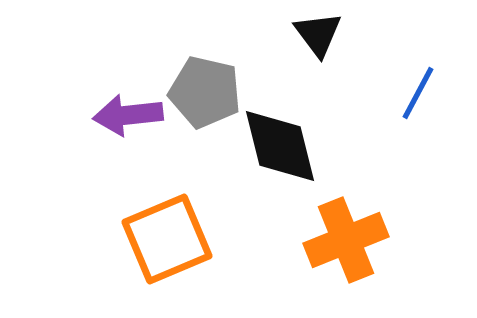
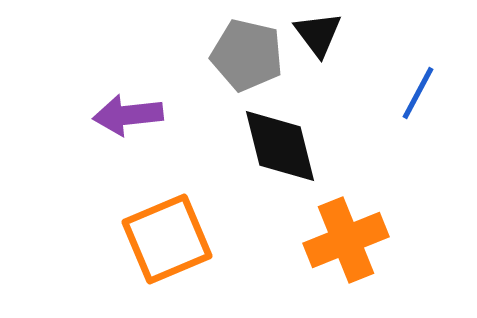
gray pentagon: moved 42 px right, 37 px up
